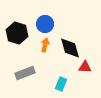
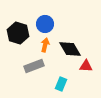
black hexagon: moved 1 px right
black diamond: moved 1 px down; rotated 15 degrees counterclockwise
red triangle: moved 1 px right, 1 px up
gray rectangle: moved 9 px right, 7 px up
